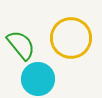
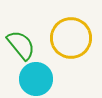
cyan circle: moved 2 px left
